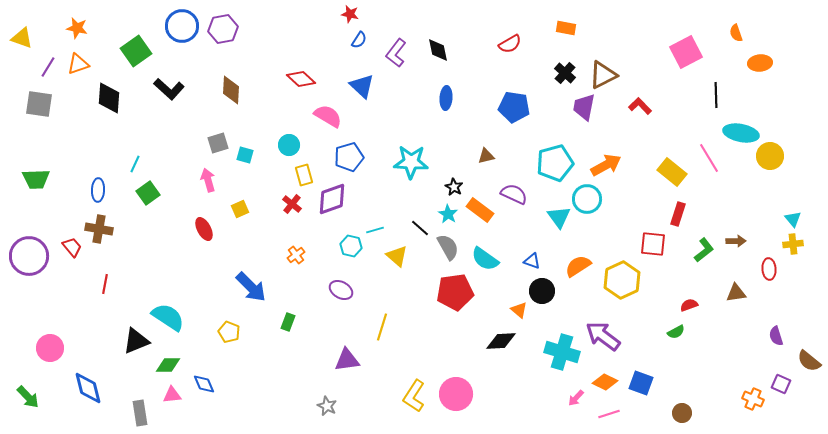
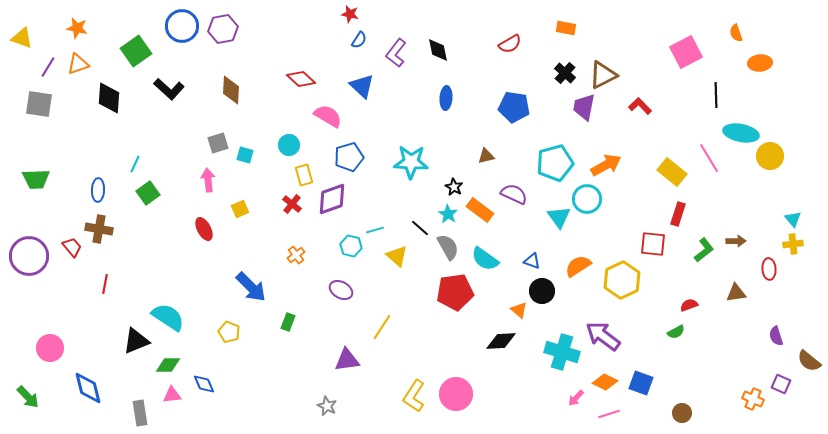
pink arrow at (208, 180): rotated 10 degrees clockwise
yellow line at (382, 327): rotated 16 degrees clockwise
